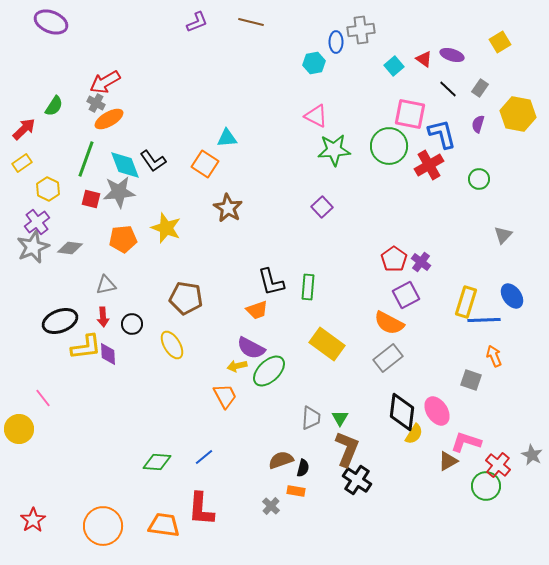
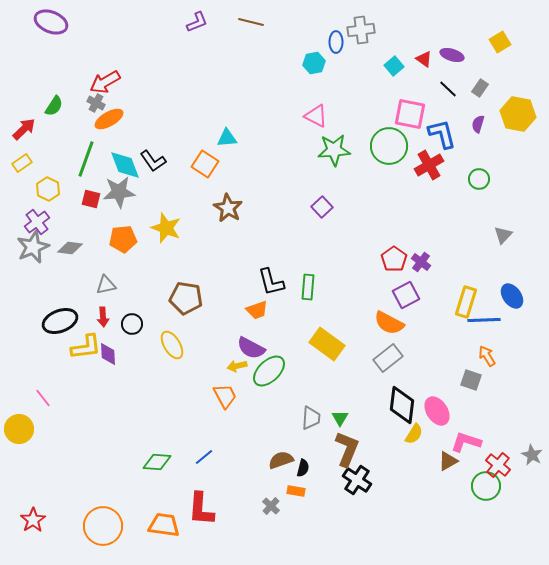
orange arrow at (494, 356): moved 7 px left; rotated 10 degrees counterclockwise
black diamond at (402, 412): moved 7 px up
